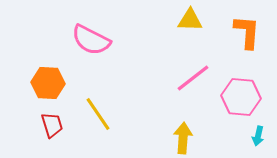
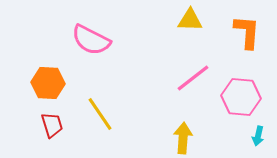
yellow line: moved 2 px right
